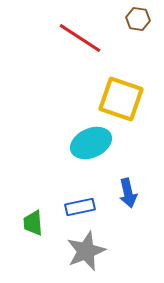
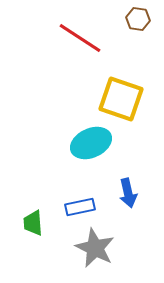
gray star: moved 9 px right, 3 px up; rotated 24 degrees counterclockwise
